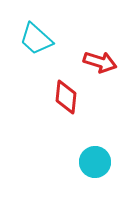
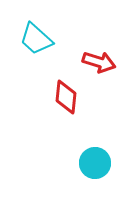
red arrow: moved 1 px left
cyan circle: moved 1 px down
